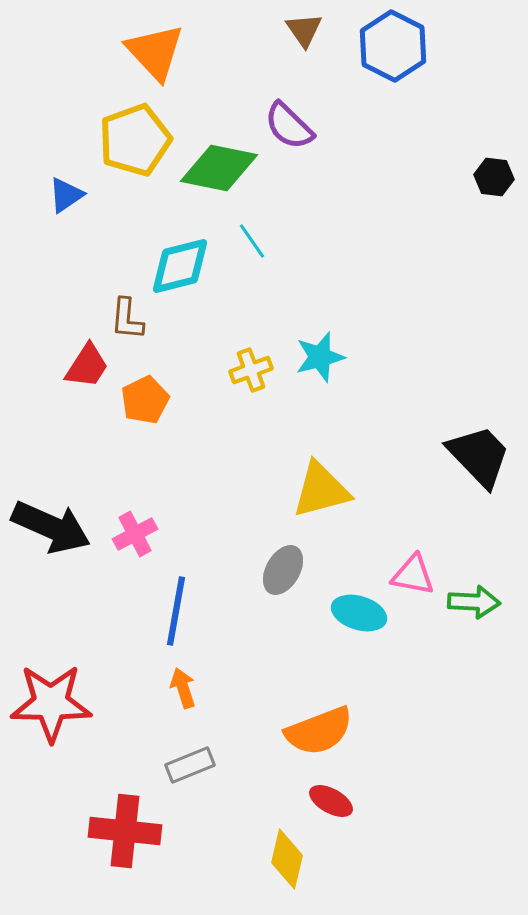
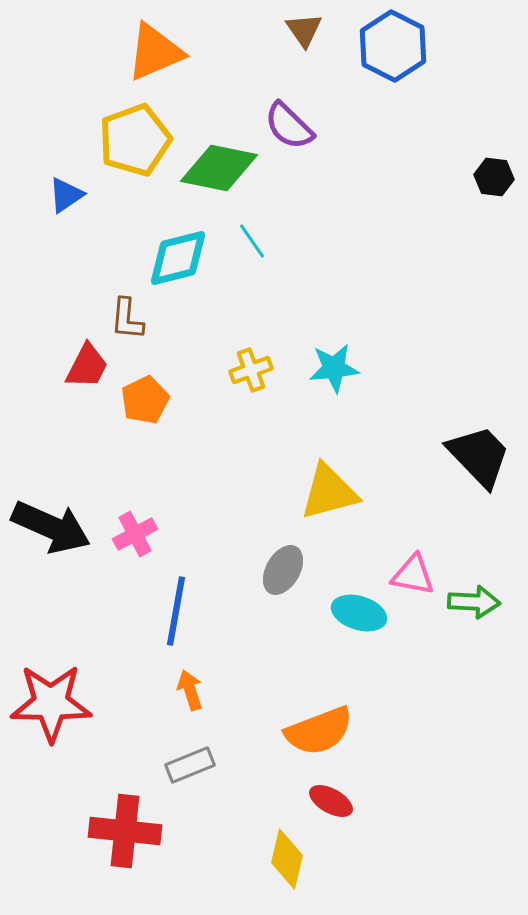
orange triangle: rotated 50 degrees clockwise
cyan diamond: moved 2 px left, 8 px up
cyan star: moved 14 px right, 11 px down; rotated 9 degrees clockwise
red trapezoid: rotated 6 degrees counterclockwise
yellow triangle: moved 8 px right, 2 px down
orange arrow: moved 7 px right, 2 px down
